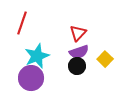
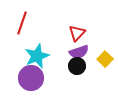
red triangle: moved 1 px left
